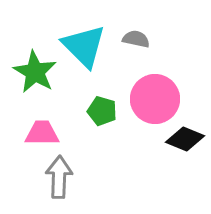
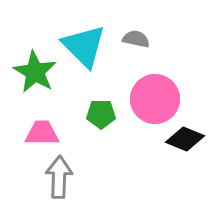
green pentagon: moved 1 px left, 3 px down; rotated 16 degrees counterclockwise
